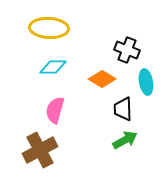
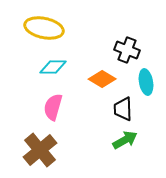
yellow ellipse: moved 5 px left; rotated 9 degrees clockwise
pink semicircle: moved 2 px left, 3 px up
brown cross: rotated 12 degrees counterclockwise
